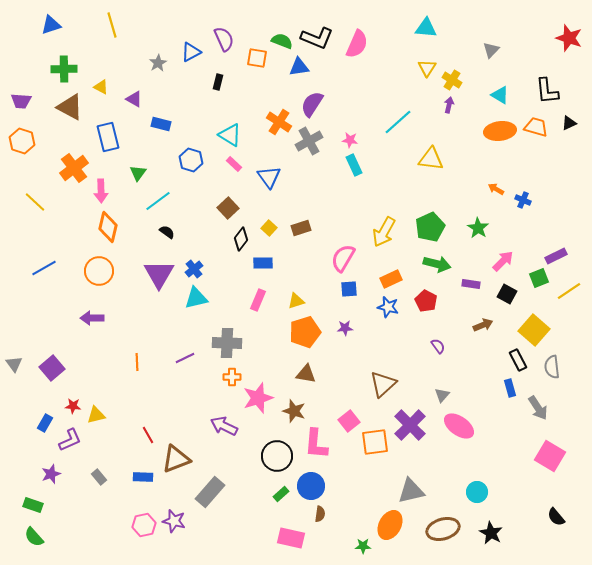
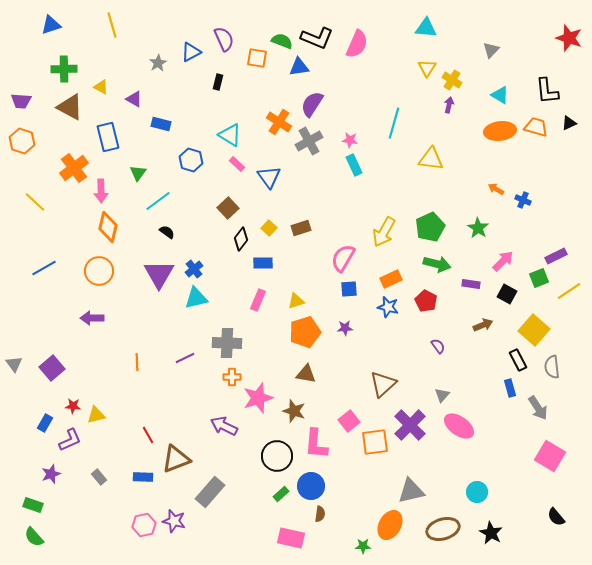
cyan line at (398, 122): moved 4 px left, 1 px down; rotated 32 degrees counterclockwise
pink rectangle at (234, 164): moved 3 px right
